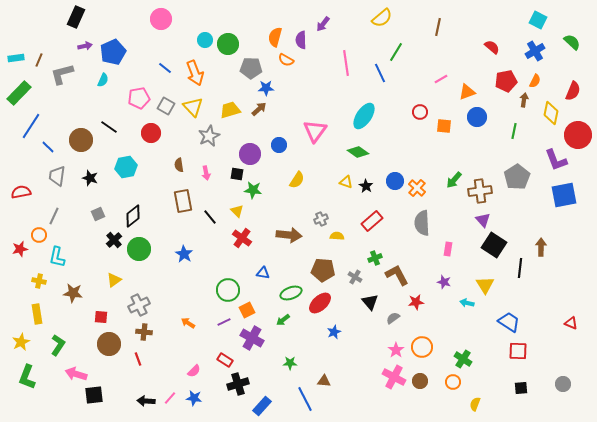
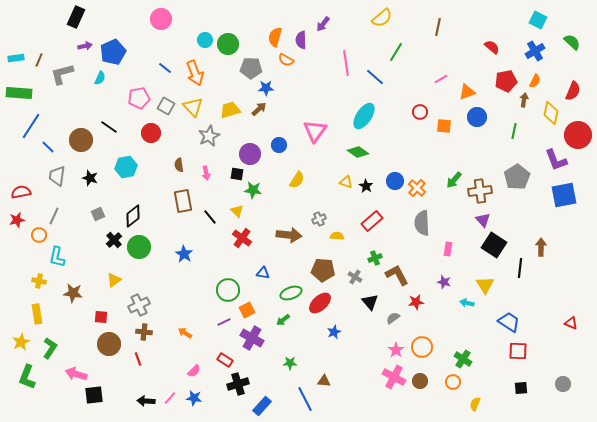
blue line at (380, 73): moved 5 px left, 4 px down; rotated 24 degrees counterclockwise
cyan semicircle at (103, 80): moved 3 px left, 2 px up
green rectangle at (19, 93): rotated 50 degrees clockwise
gray cross at (321, 219): moved 2 px left
red star at (20, 249): moved 3 px left, 29 px up
green circle at (139, 249): moved 2 px up
orange arrow at (188, 323): moved 3 px left, 10 px down
green L-shape at (58, 345): moved 8 px left, 3 px down
